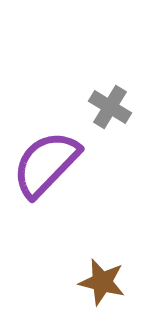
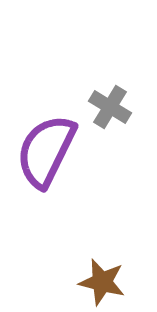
purple semicircle: moved 13 px up; rotated 18 degrees counterclockwise
